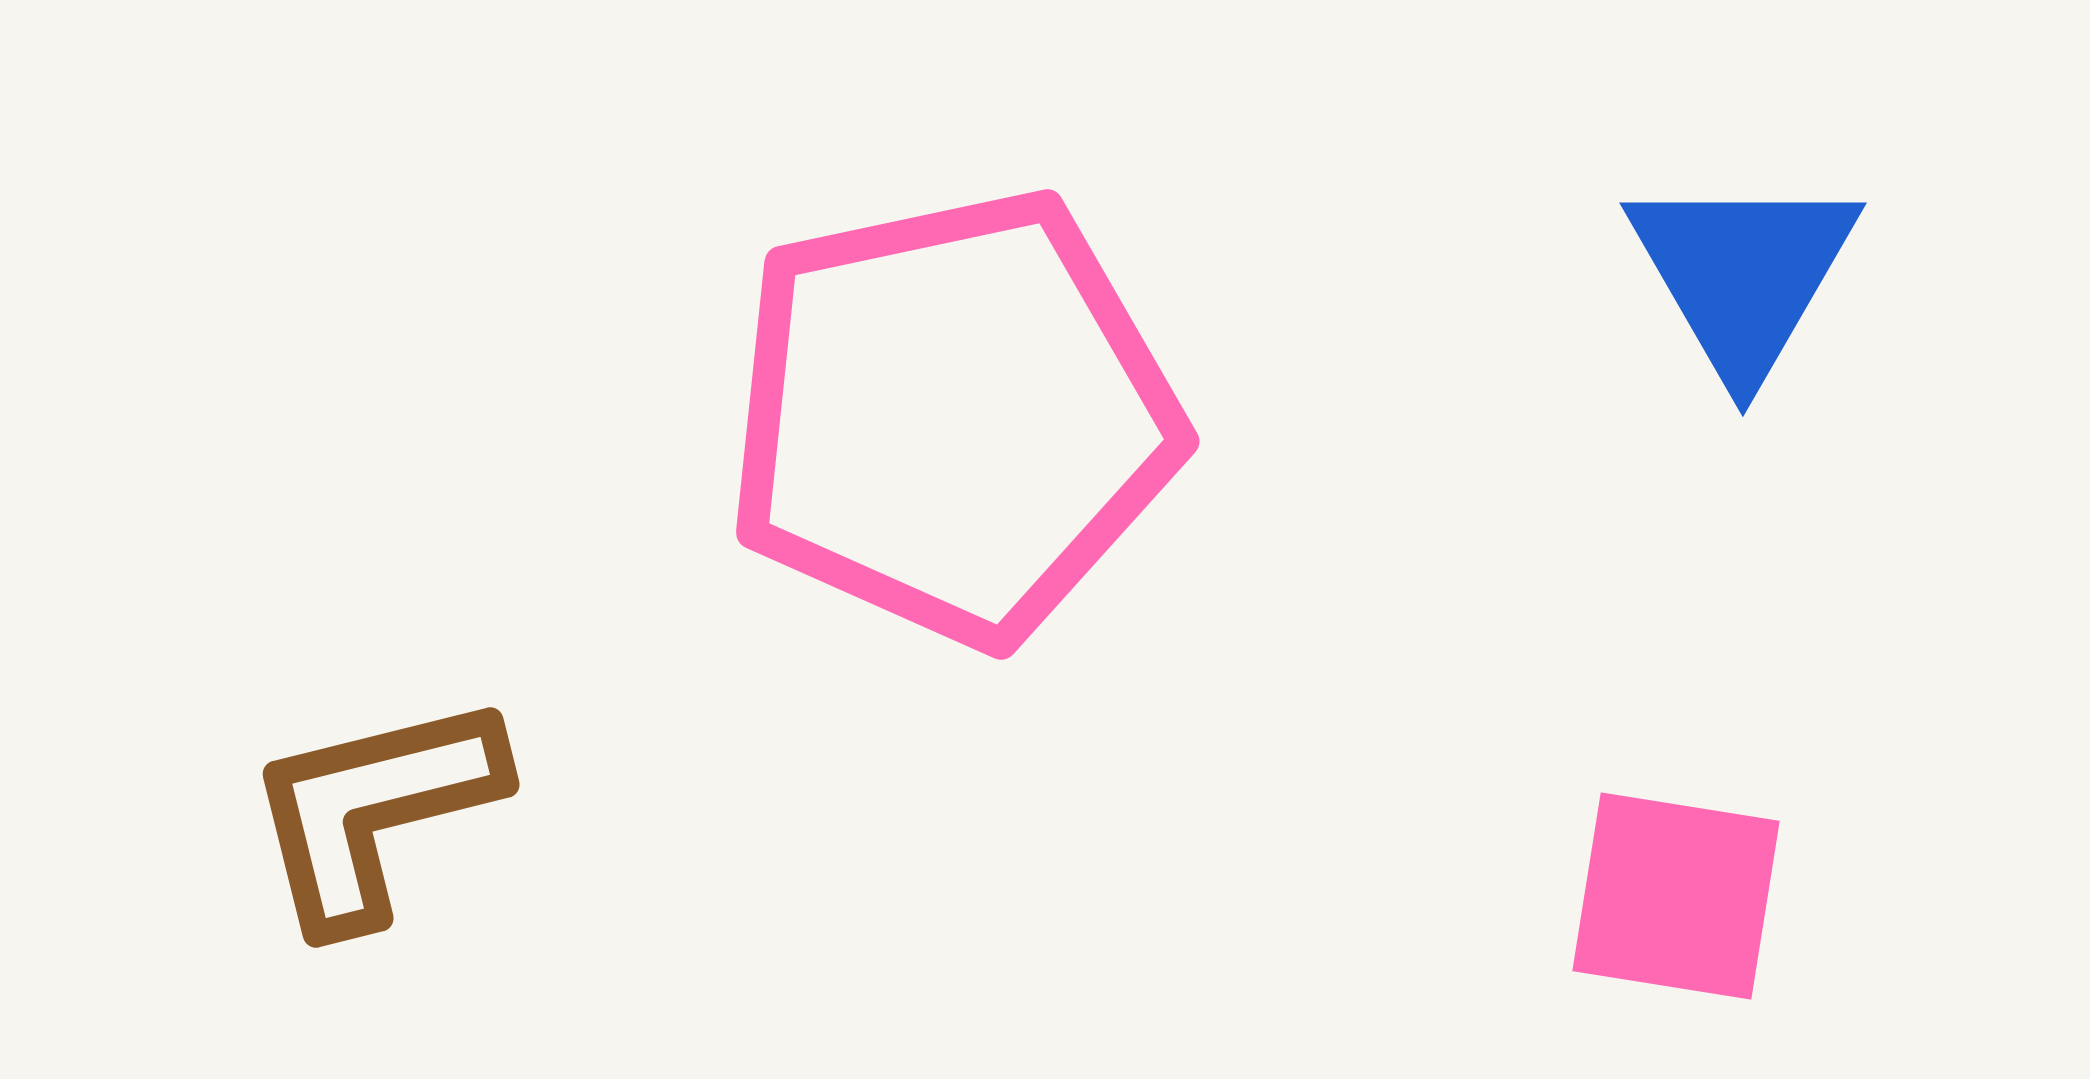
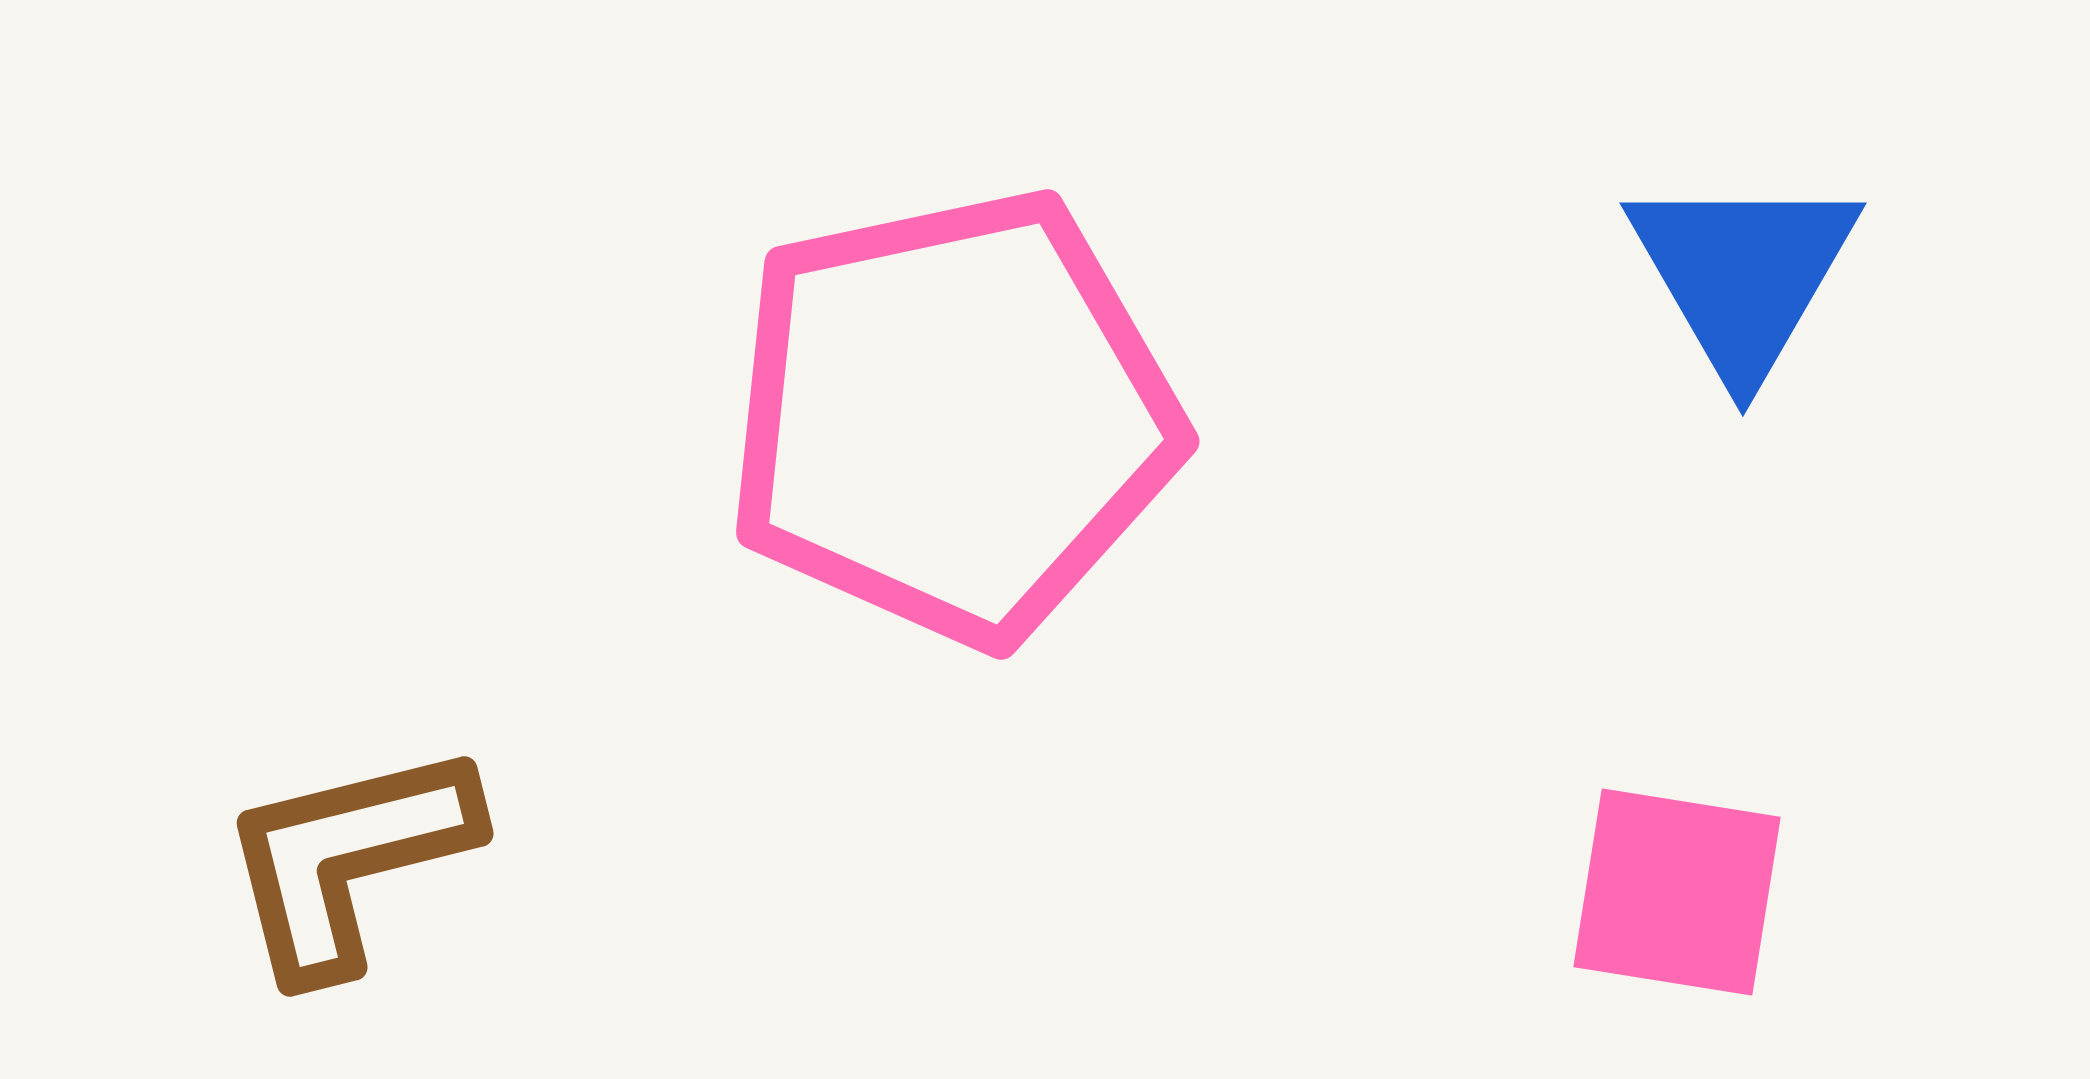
brown L-shape: moved 26 px left, 49 px down
pink square: moved 1 px right, 4 px up
